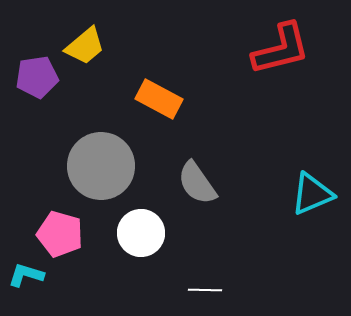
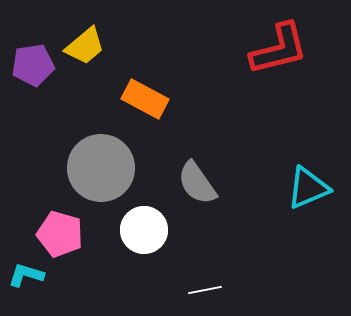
red L-shape: moved 2 px left
purple pentagon: moved 4 px left, 12 px up
orange rectangle: moved 14 px left
gray circle: moved 2 px down
cyan triangle: moved 4 px left, 6 px up
white circle: moved 3 px right, 3 px up
white line: rotated 12 degrees counterclockwise
